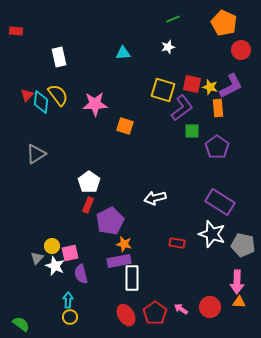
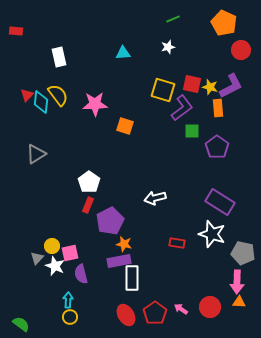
gray pentagon at (243, 245): moved 8 px down
